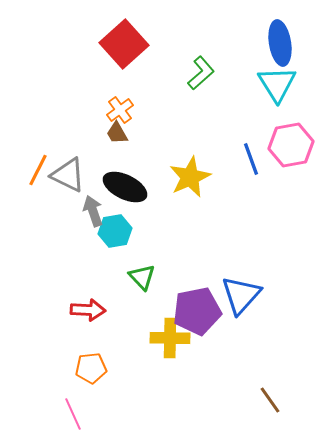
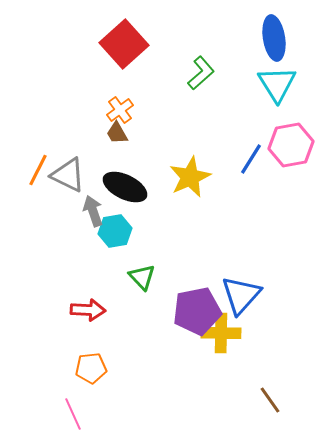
blue ellipse: moved 6 px left, 5 px up
blue line: rotated 52 degrees clockwise
yellow cross: moved 51 px right, 5 px up
